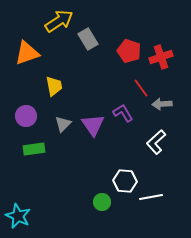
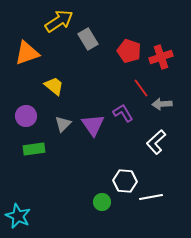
yellow trapezoid: rotated 40 degrees counterclockwise
